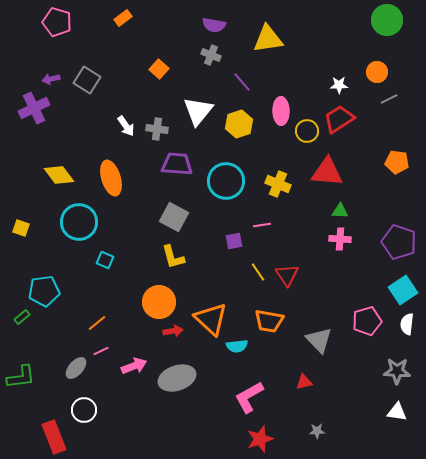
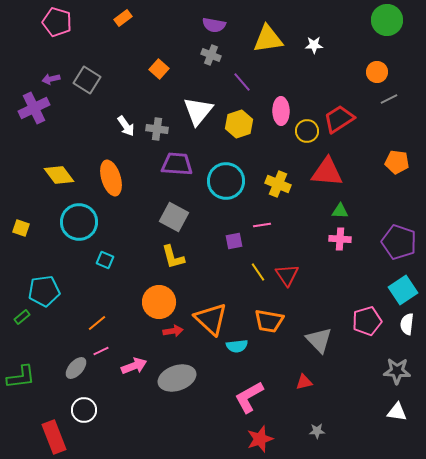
white star at (339, 85): moved 25 px left, 40 px up
